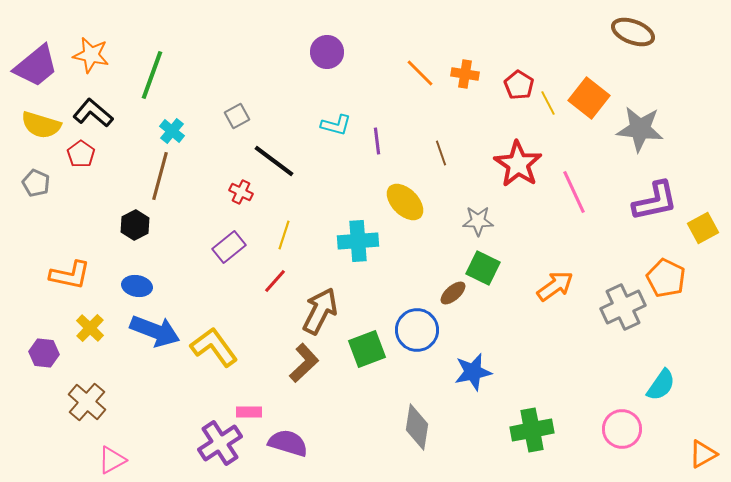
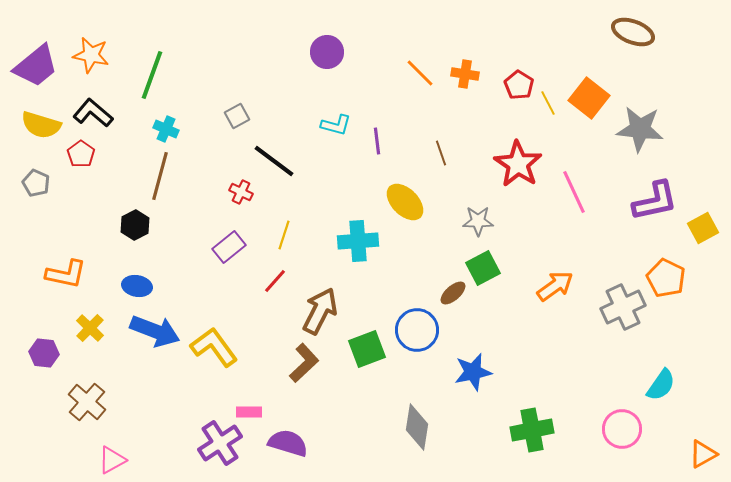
cyan cross at (172, 131): moved 6 px left, 2 px up; rotated 15 degrees counterclockwise
green square at (483, 268): rotated 36 degrees clockwise
orange L-shape at (70, 275): moved 4 px left, 1 px up
